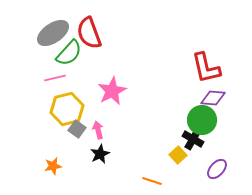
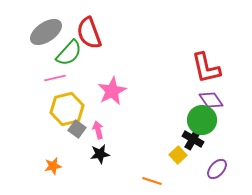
gray ellipse: moved 7 px left, 1 px up
purple diamond: moved 2 px left, 2 px down; rotated 50 degrees clockwise
black star: rotated 18 degrees clockwise
